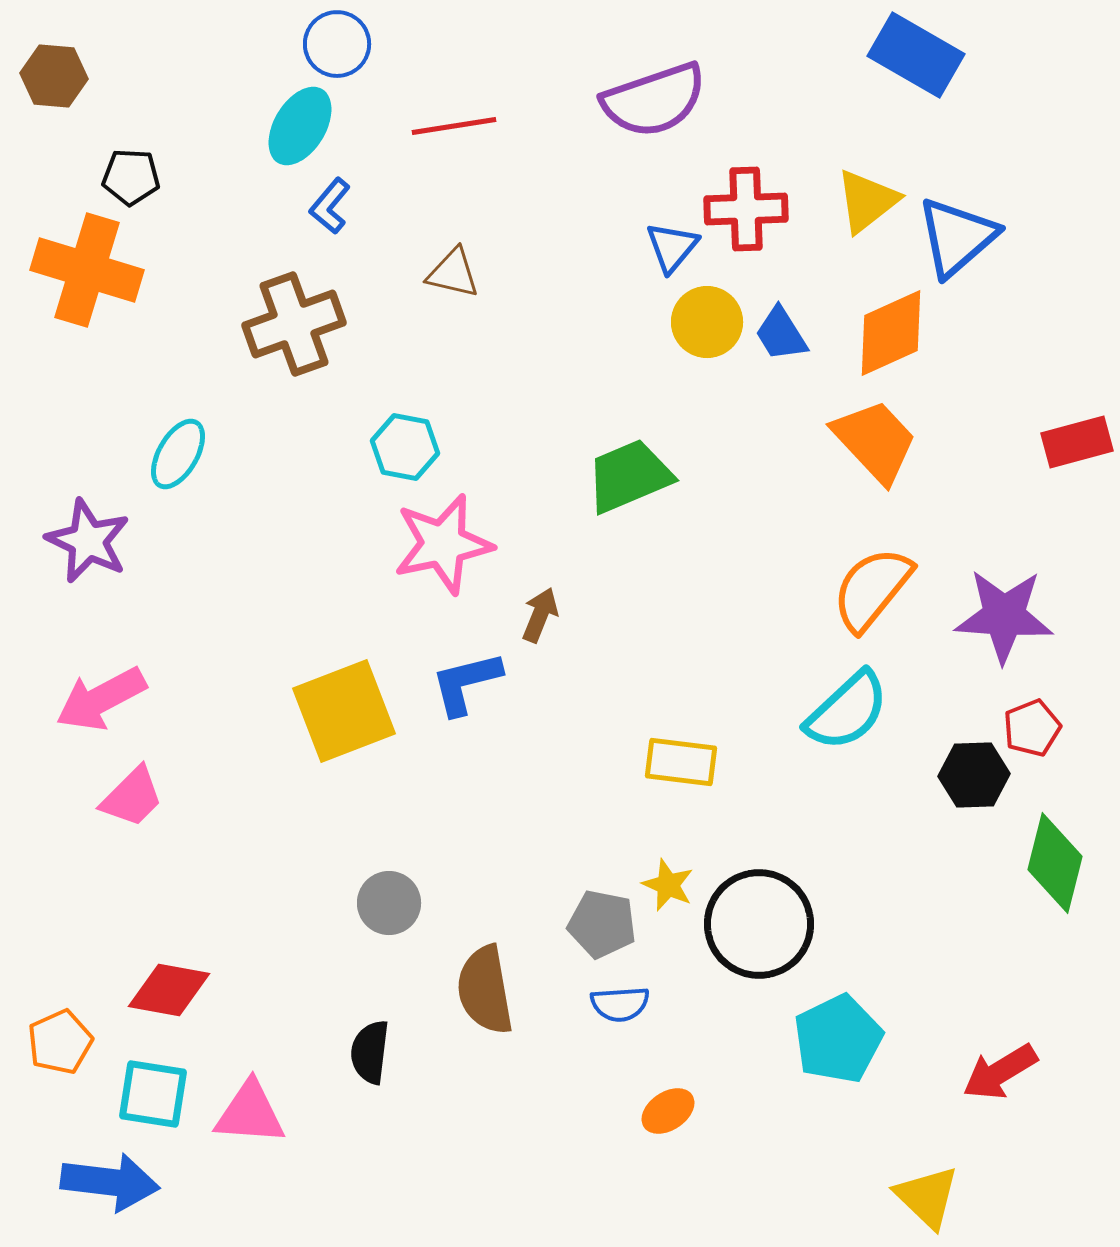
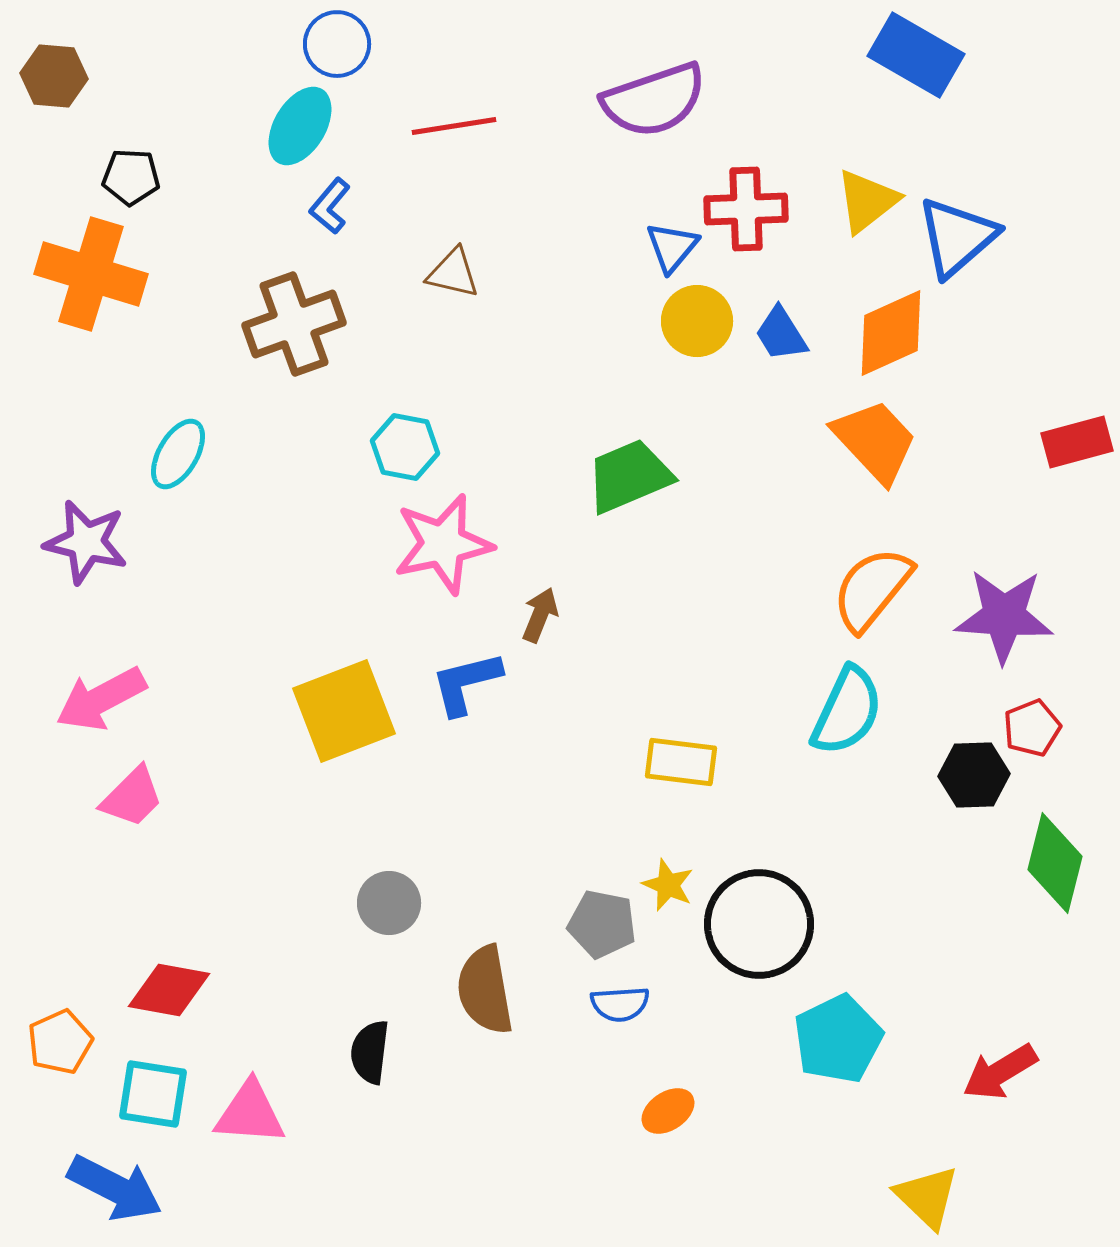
orange cross at (87, 270): moved 4 px right, 4 px down
yellow circle at (707, 322): moved 10 px left, 1 px up
purple star at (88, 541): moved 2 px left, 1 px down; rotated 12 degrees counterclockwise
cyan semicircle at (847, 711): rotated 22 degrees counterclockwise
blue arrow at (110, 1182): moved 5 px right, 6 px down; rotated 20 degrees clockwise
